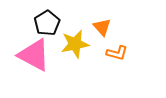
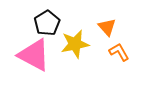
orange triangle: moved 5 px right
orange L-shape: moved 2 px right, 1 px up; rotated 135 degrees counterclockwise
